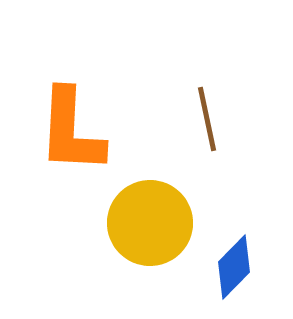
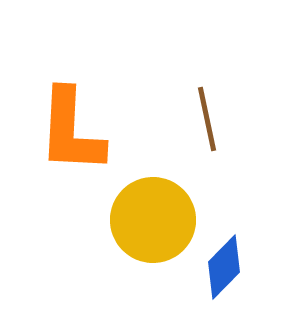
yellow circle: moved 3 px right, 3 px up
blue diamond: moved 10 px left
